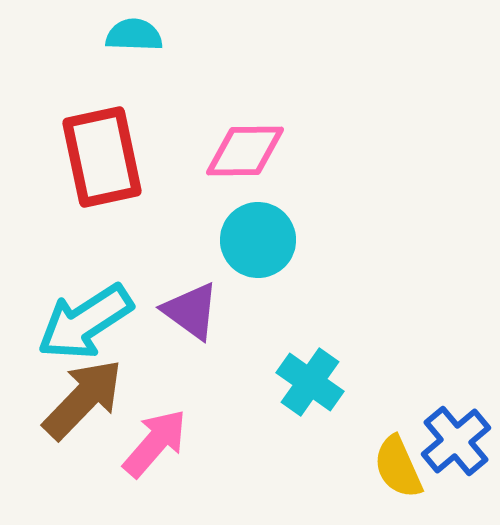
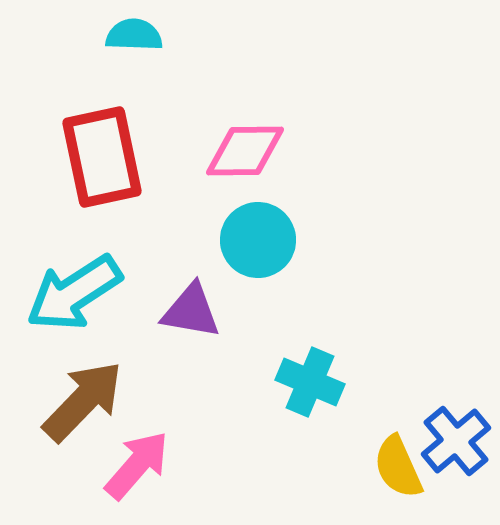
purple triangle: rotated 26 degrees counterclockwise
cyan arrow: moved 11 px left, 29 px up
cyan cross: rotated 12 degrees counterclockwise
brown arrow: moved 2 px down
pink arrow: moved 18 px left, 22 px down
